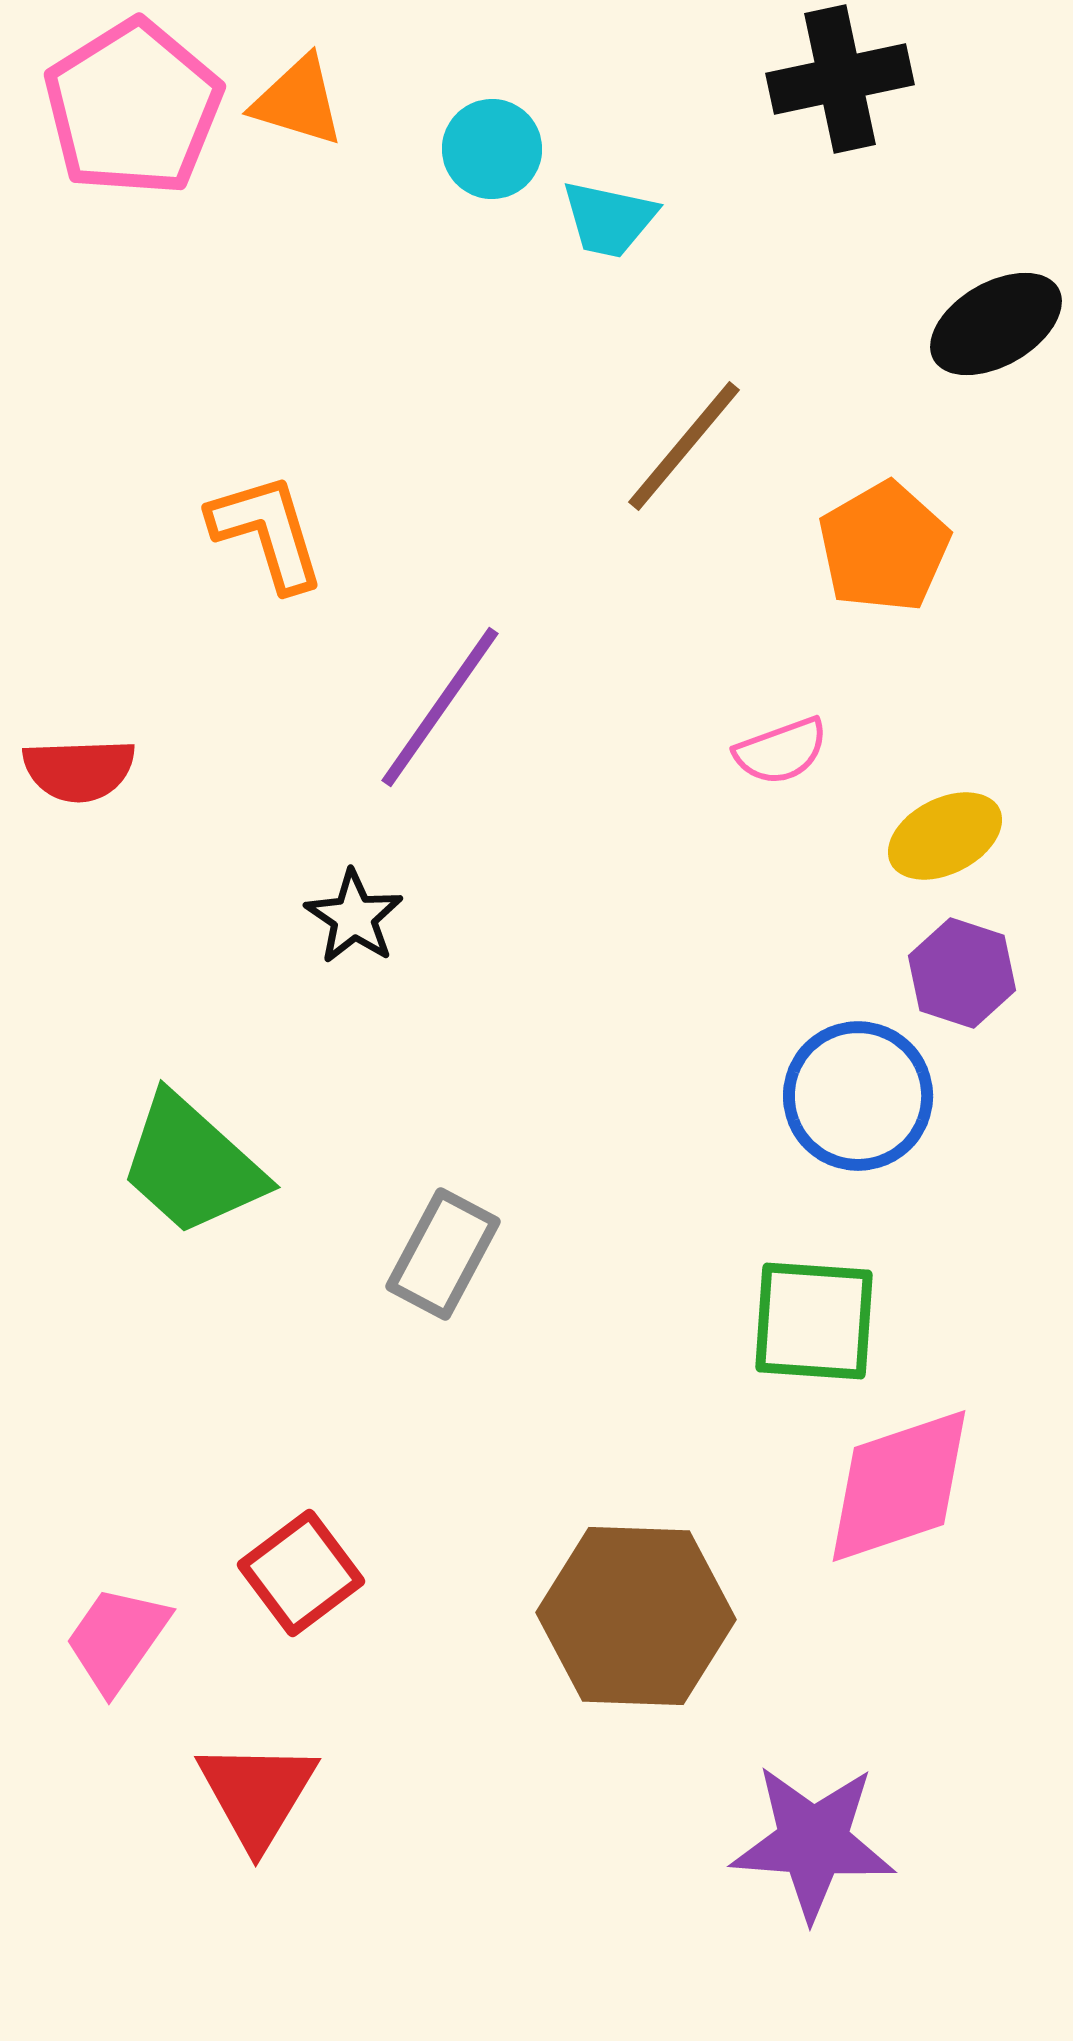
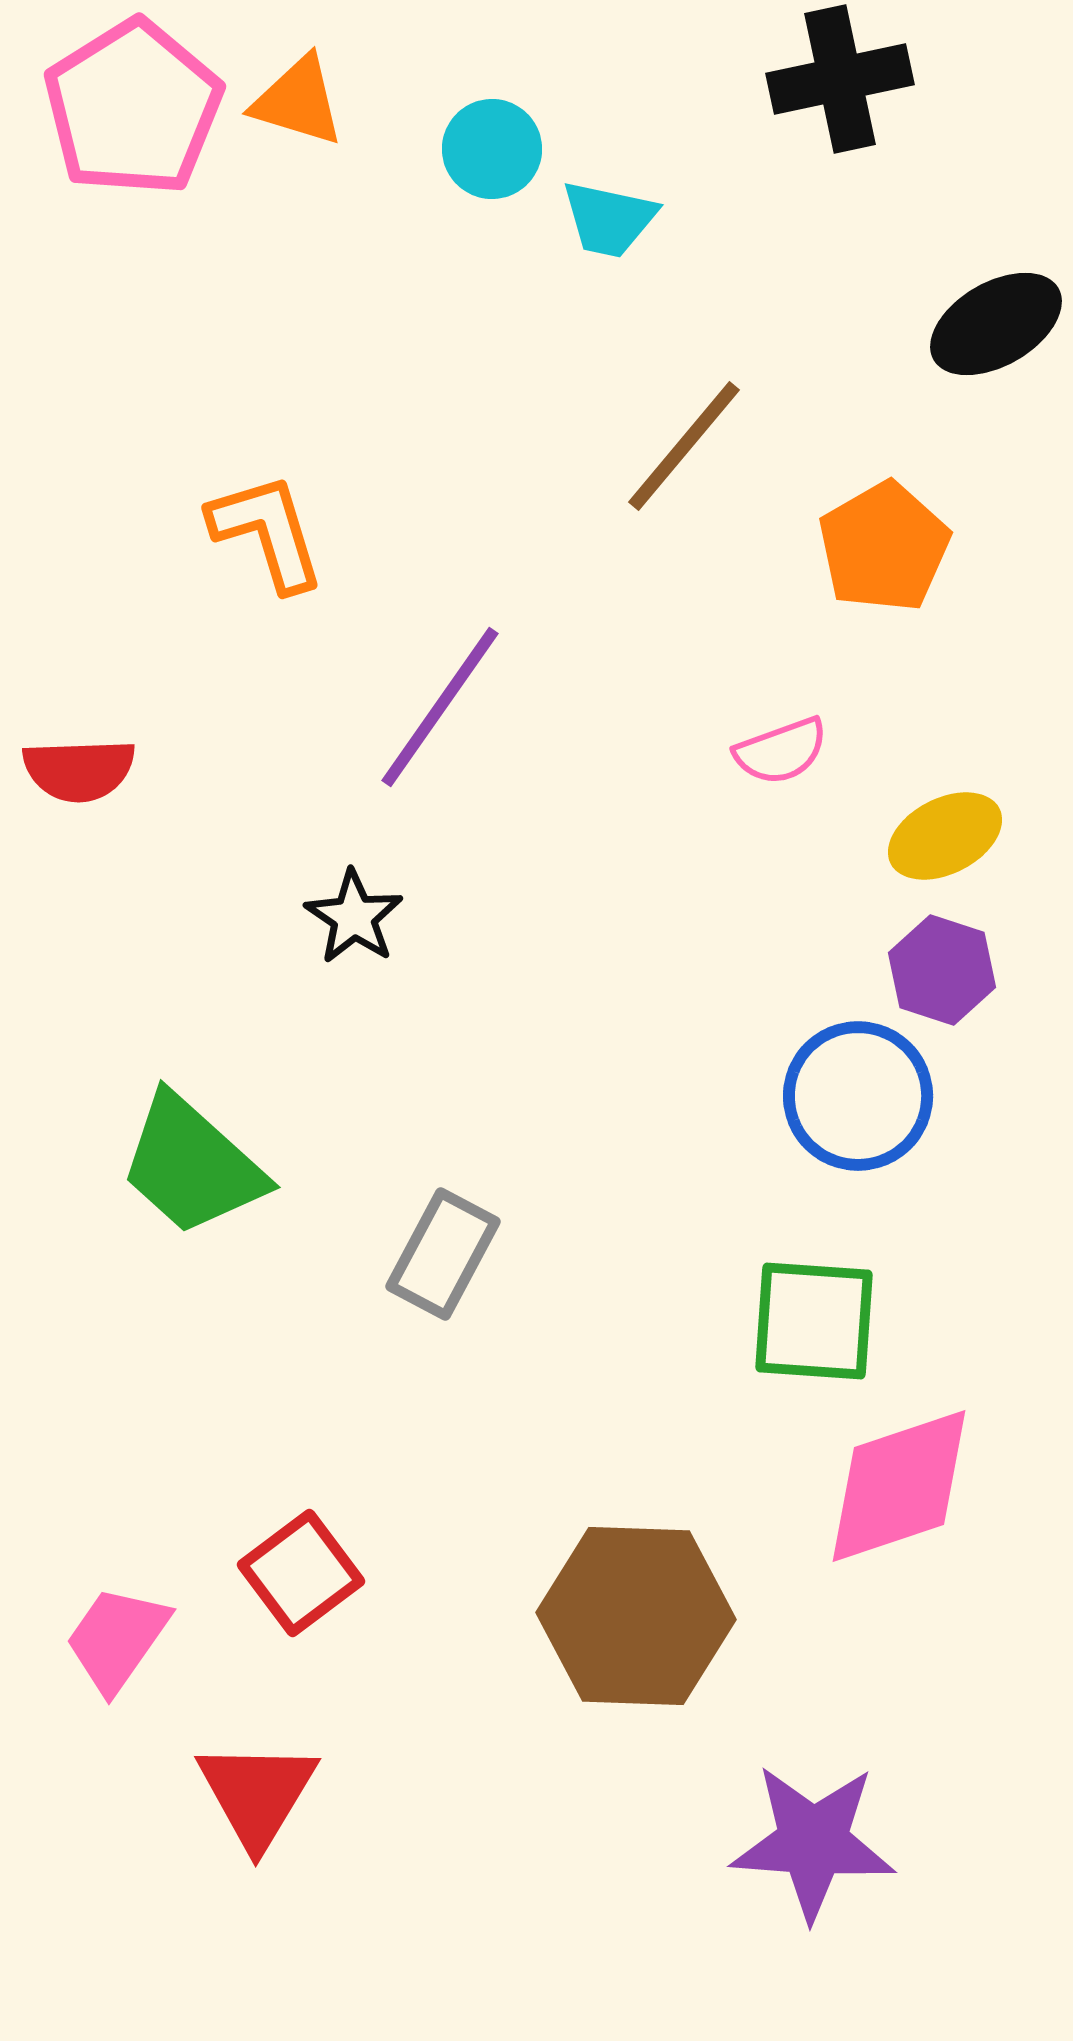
purple hexagon: moved 20 px left, 3 px up
